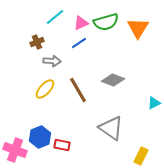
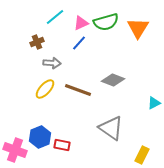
blue line: rotated 14 degrees counterclockwise
gray arrow: moved 2 px down
brown line: rotated 40 degrees counterclockwise
yellow rectangle: moved 1 px right, 1 px up
